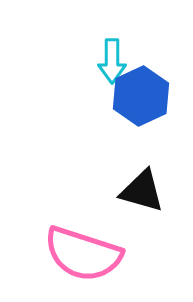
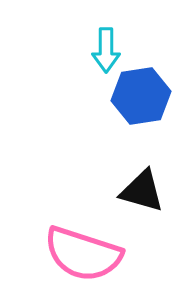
cyan arrow: moved 6 px left, 11 px up
blue hexagon: rotated 16 degrees clockwise
